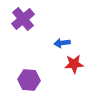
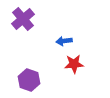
blue arrow: moved 2 px right, 2 px up
purple hexagon: rotated 15 degrees clockwise
